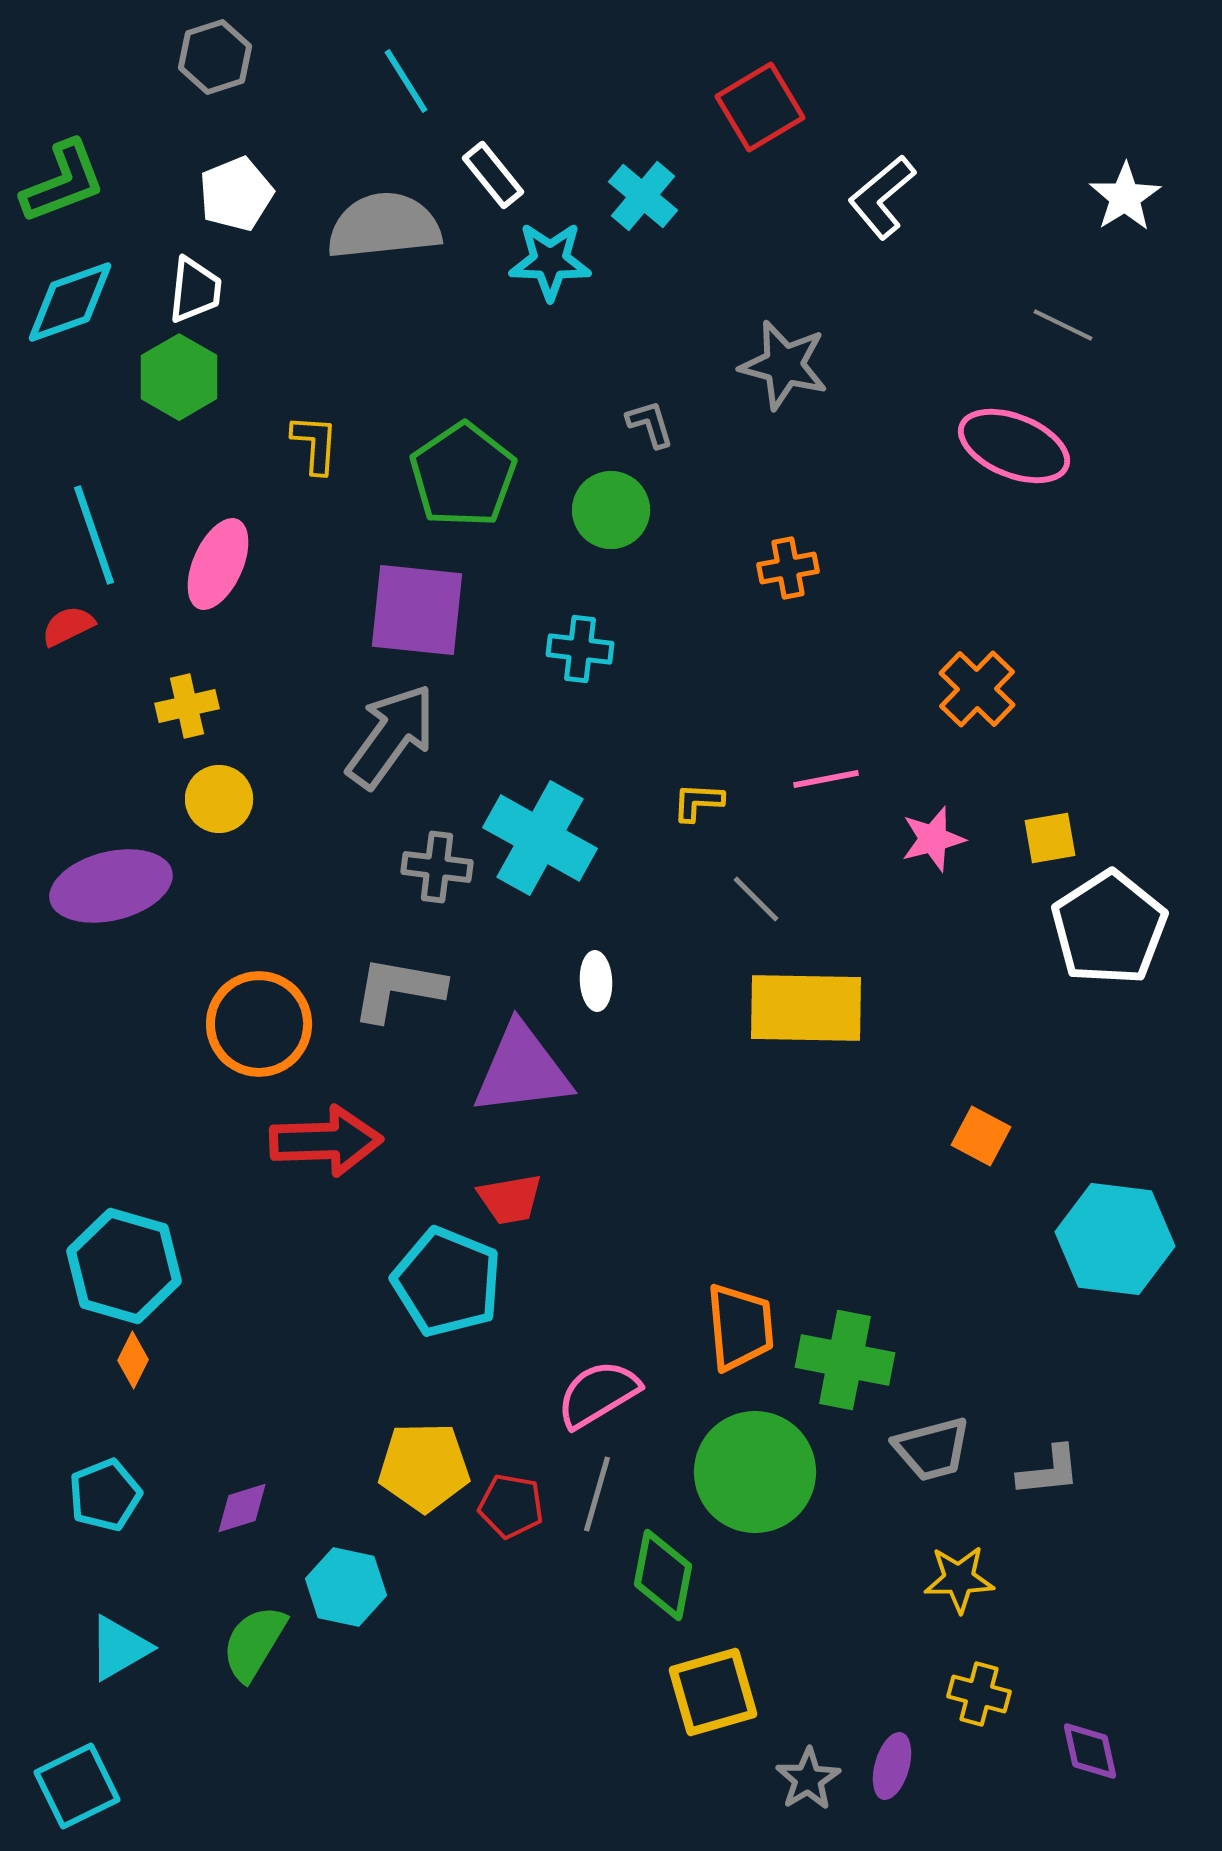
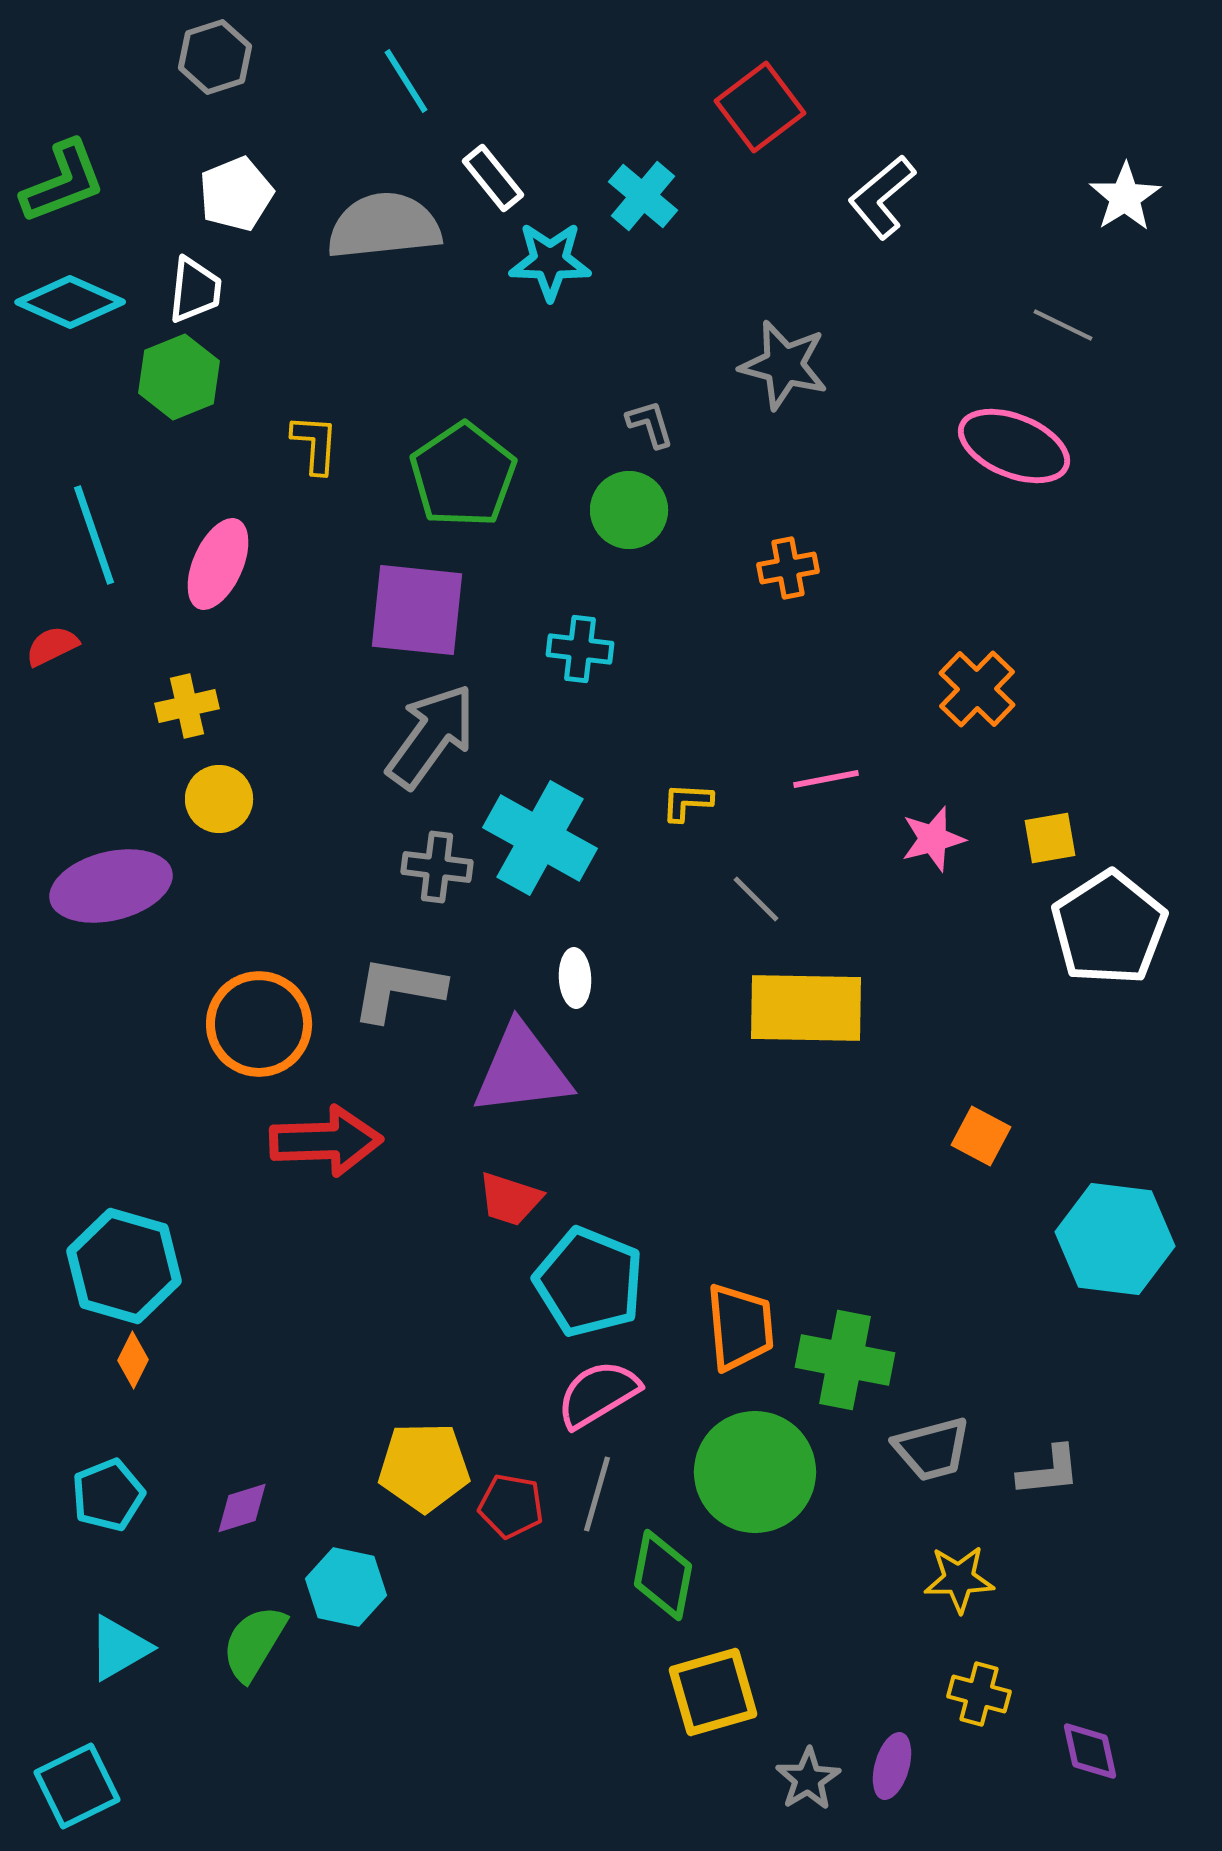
red square at (760, 107): rotated 6 degrees counterclockwise
white rectangle at (493, 175): moved 3 px down
cyan diamond at (70, 302): rotated 44 degrees clockwise
green hexagon at (179, 377): rotated 8 degrees clockwise
green circle at (611, 510): moved 18 px right
red semicircle at (68, 626): moved 16 px left, 20 px down
gray arrow at (391, 736): moved 40 px right
yellow L-shape at (698, 802): moved 11 px left
white ellipse at (596, 981): moved 21 px left, 3 px up
red trapezoid at (510, 1199): rotated 28 degrees clockwise
cyan pentagon at (447, 1282): moved 142 px right
cyan pentagon at (105, 1495): moved 3 px right
